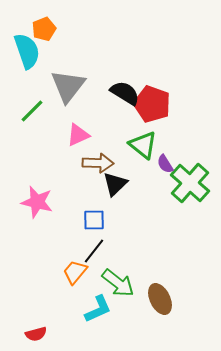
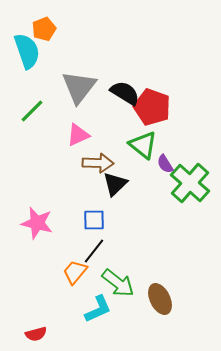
gray triangle: moved 11 px right, 1 px down
red pentagon: moved 3 px down
pink star: moved 21 px down
